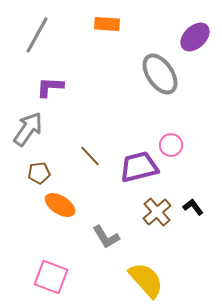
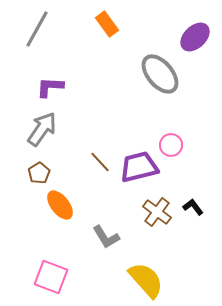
orange rectangle: rotated 50 degrees clockwise
gray line: moved 6 px up
gray ellipse: rotated 6 degrees counterclockwise
gray arrow: moved 14 px right
brown line: moved 10 px right, 6 px down
brown pentagon: rotated 25 degrees counterclockwise
orange ellipse: rotated 20 degrees clockwise
brown cross: rotated 12 degrees counterclockwise
